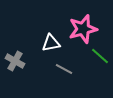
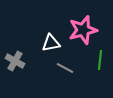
pink star: moved 1 px down
green line: moved 4 px down; rotated 54 degrees clockwise
gray line: moved 1 px right, 1 px up
